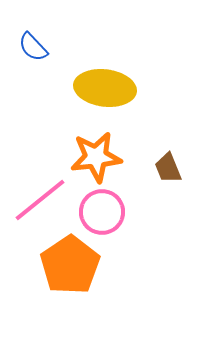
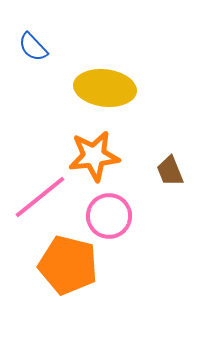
orange star: moved 2 px left, 1 px up
brown trapezoid: moved 2 px right, 3 px down
pink line: moved 3 px up
pink circle: moved 7 px right, 4 px down
orange pentagon: moved 2 px left; rotated 24 degrees counterclockwise
